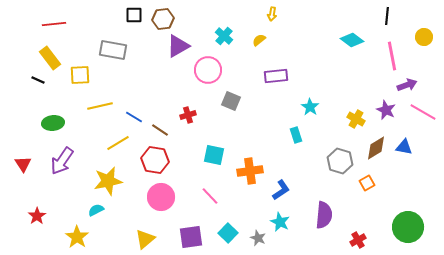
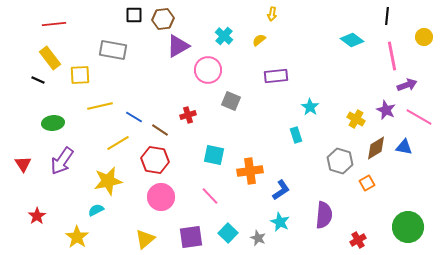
pink line at (423, 112): moved 4 px left, 5 px down
